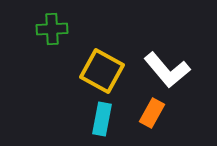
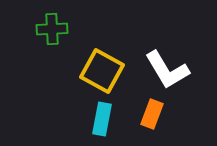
white L-shape: rotated 9 degrees clockwise
orange rectangle: moved 1 px down; rotated 8 degrees counterclockwise
